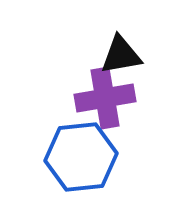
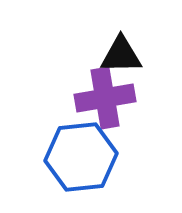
black triangle: rotated 9 degrees clockwise
